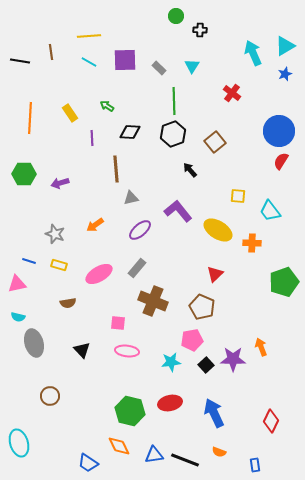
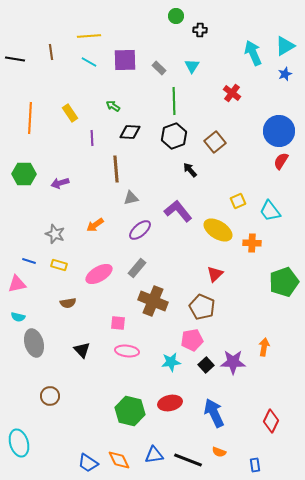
black line at (20, 61): moved 5 px left, 2 px up
green arrow at (107, 106): moved 6 px right
black hexagon at (173, 134): moved 1 px right, 2 px down
yellow square at (238, 196): moved 5 px down; rotated 28 degrees counterclockwise
orange arrow at (261, 347): moved 3 px right; rotated 30 degrees clockwise
purple star at (233, 359): moved 3 px down
orange diamond at (119, 446): moved 14 px down
black line at (185, 460): moved 3 px right
